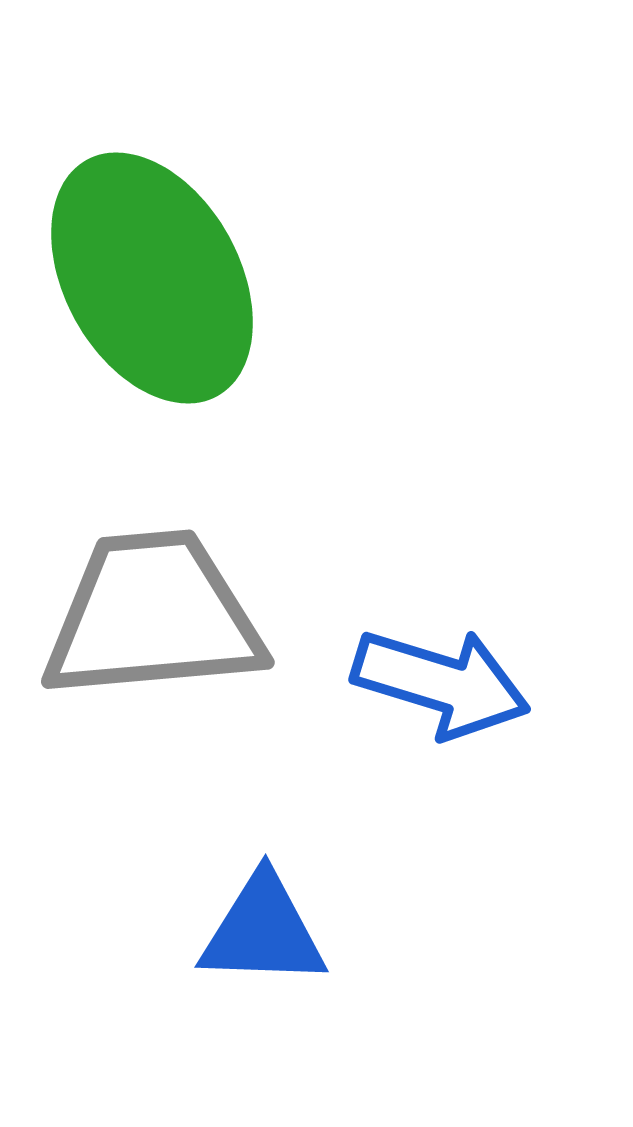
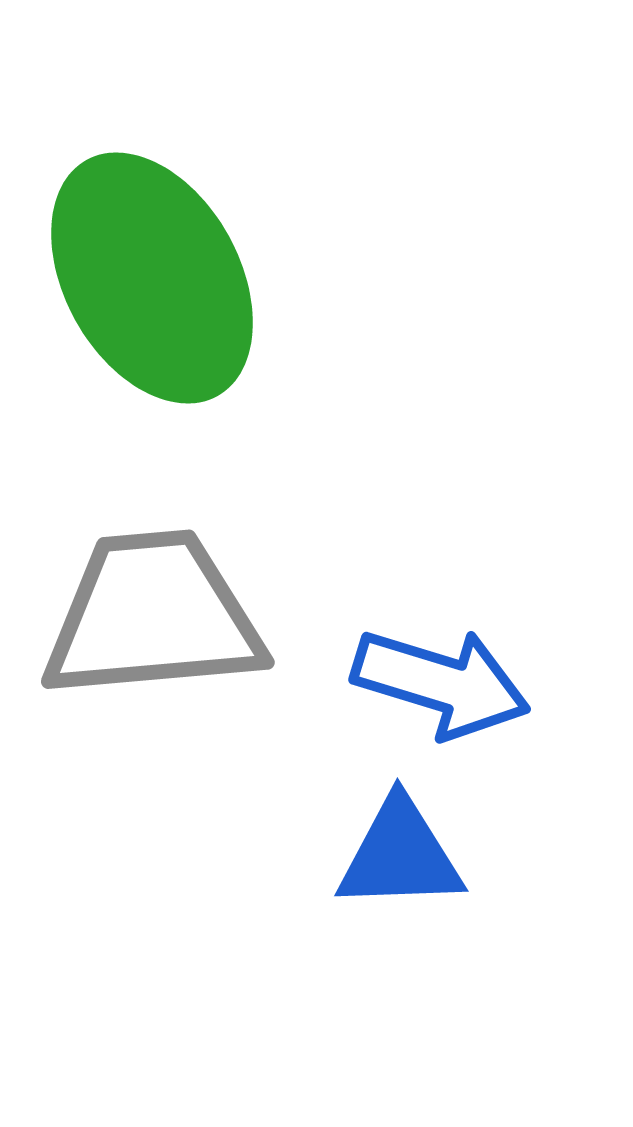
blue triangle: moved 137 px right, 76 px up; rotated 4 degrees counterclockwise
